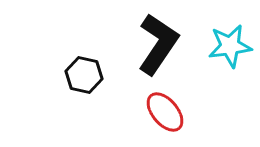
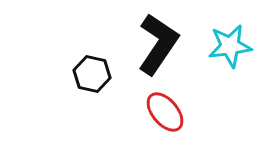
black hexagon: moved 8 px right, 1 px up
